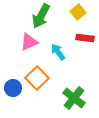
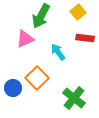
pink triangle: moved 4 px left, 3 px up
